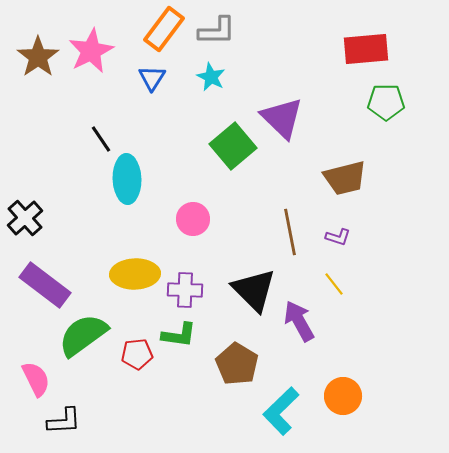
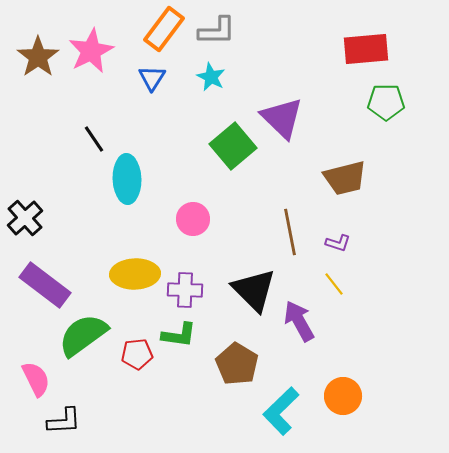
black line: moved 7 px left
purple L-shape: moved 6 px down
